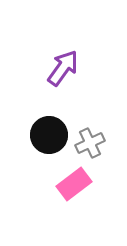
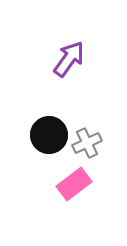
purple arrow: moved 6 px right, 9 px up
gray cross: moved 3 px left
